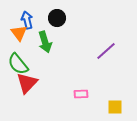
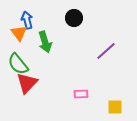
black circle: moved 17 px right
